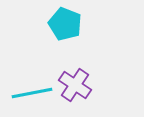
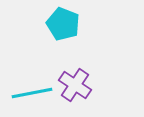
cyan pentagon: moved 2 px left
